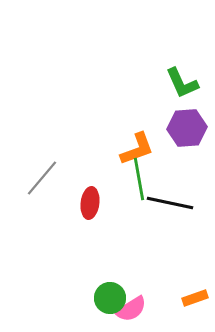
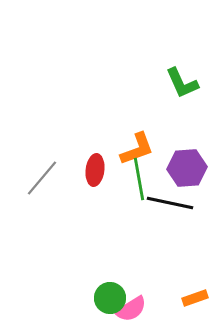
purple hexagon: moved 40 px down
red ellipse: moved 5 px right, 33 px up
